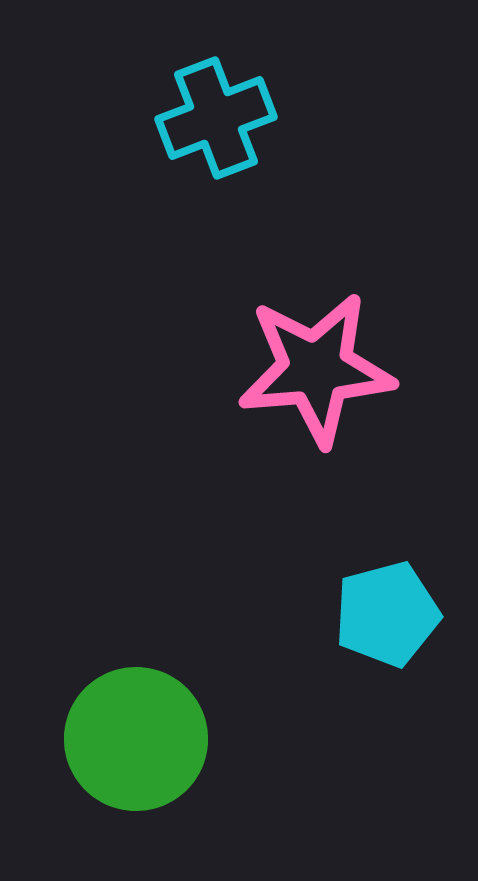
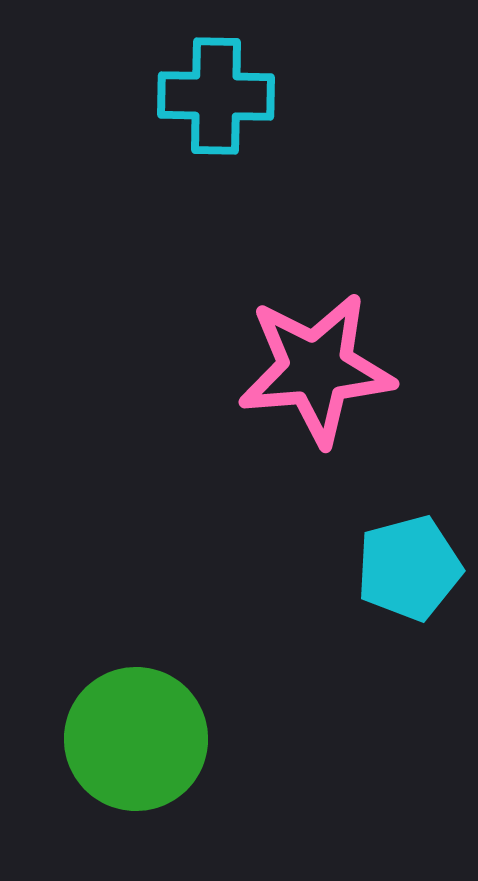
cyan cross: moved 22 px up; rotated 22 degrees clockwise
cyan pentagon: moved 22 px right, 46 px up
